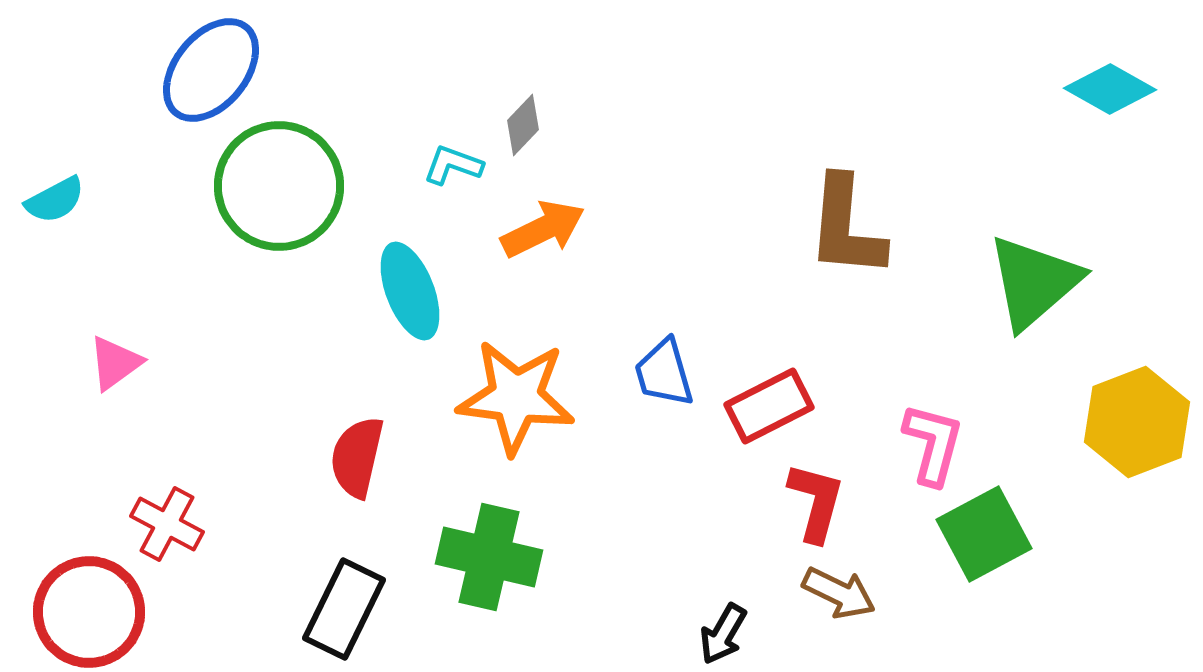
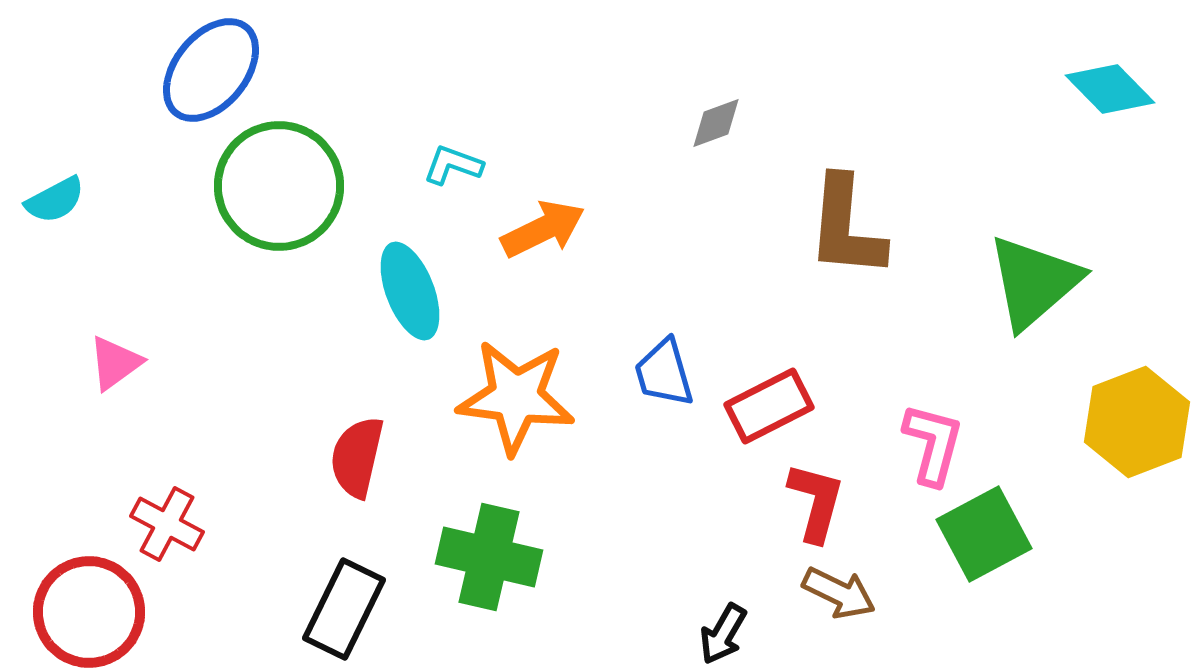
cyan diamond: rotated 16 degrees clockwise
gray diamond: moved 193 px right, 2 px up; rotated 26 degrees clockwise
